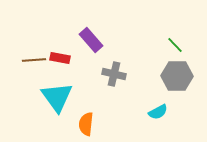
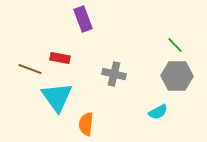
purple rectangle: moved 8 px left, 21 px up; rotated 20 degrees clockwise
brown line: moved 4 px left, 9 px down; rotated 25 degrees clockwise
